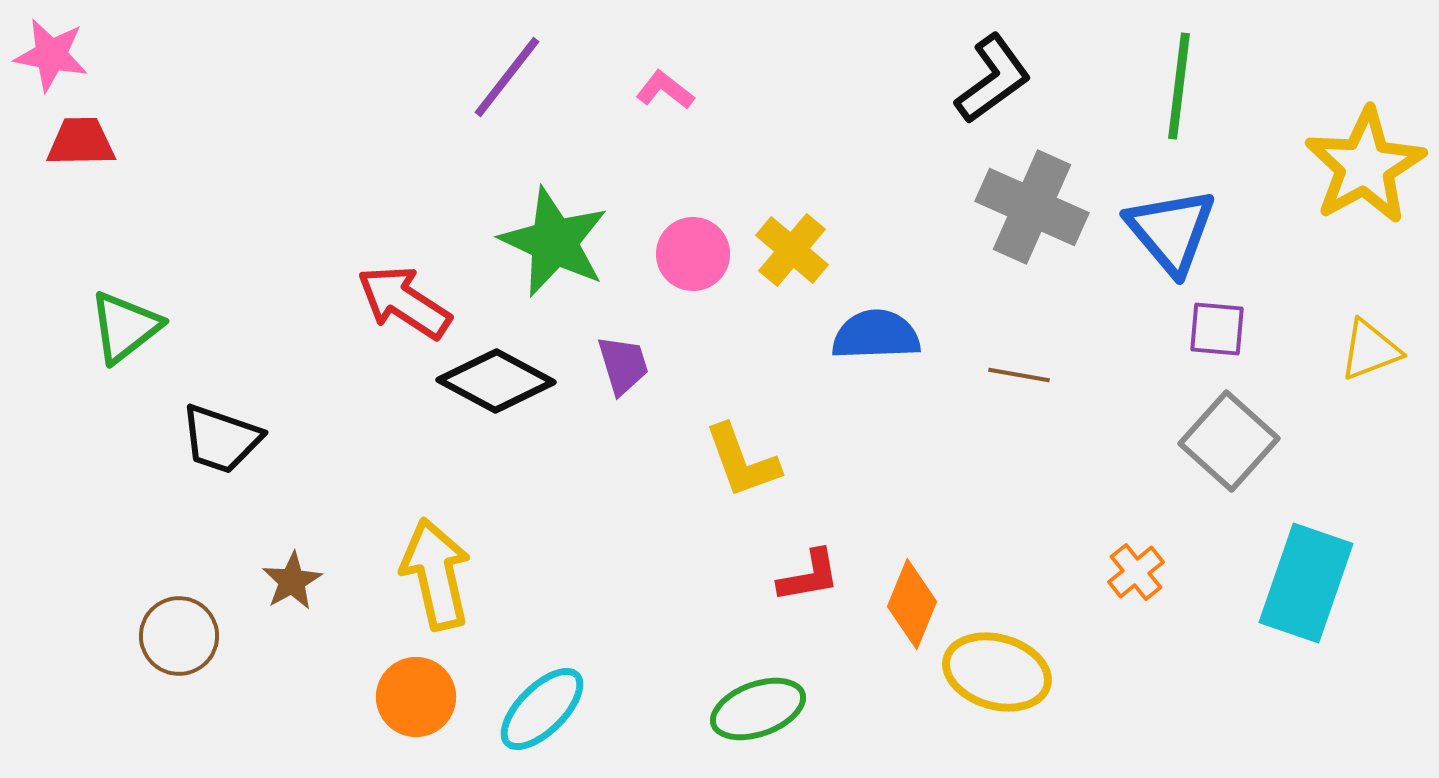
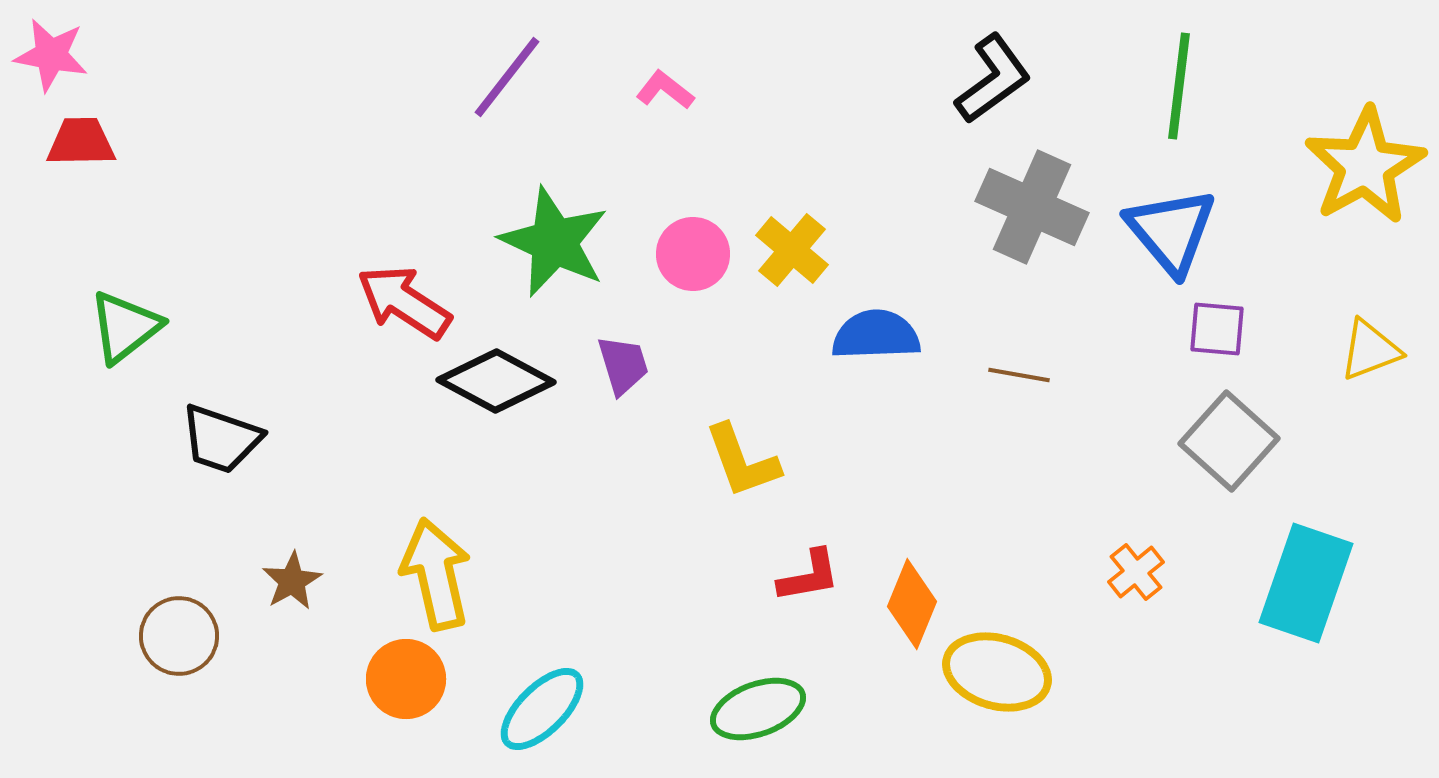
orange circle: moved 10 px left, 18 px up
